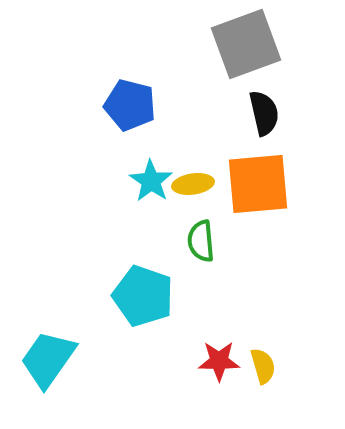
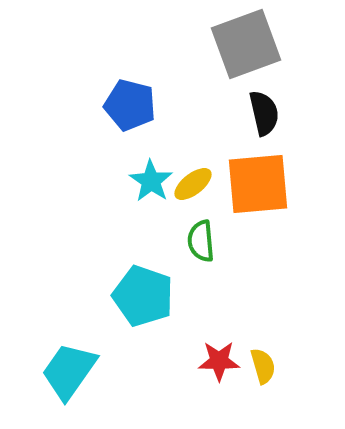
yellow ellipse: rotated 30 degrees counterclockwise
cyan trapezoid: moved 21 px right, 12 px down
